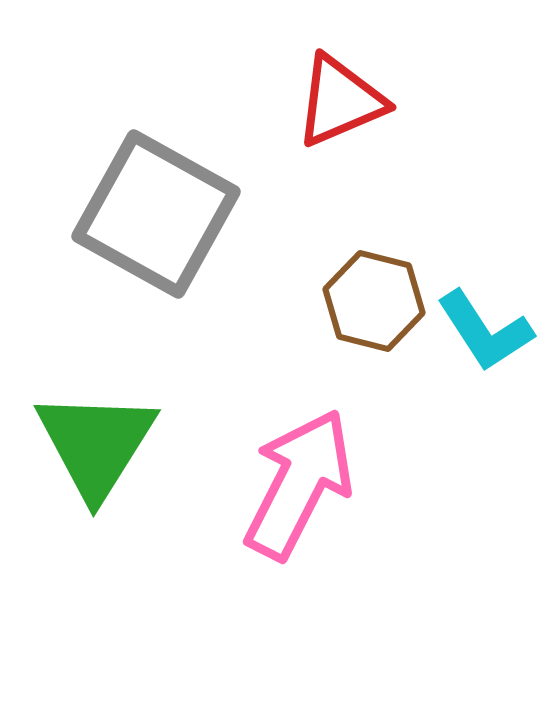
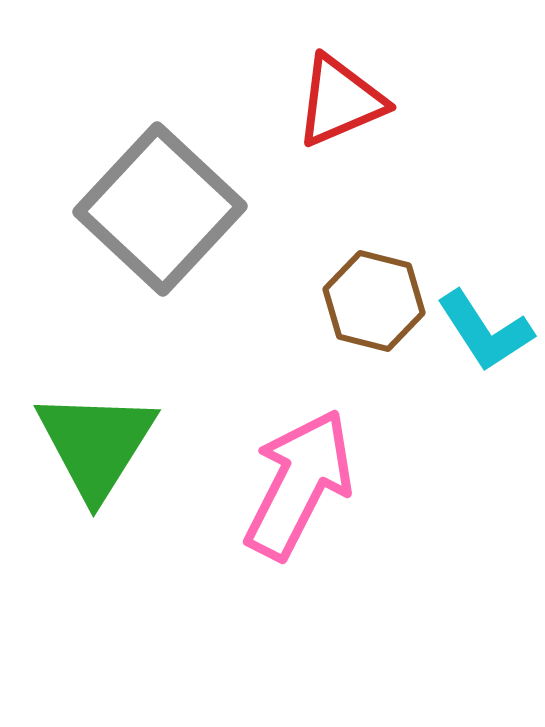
gray square: moved 4 px right, 5 px up; rotated 14 degrees clockwise
